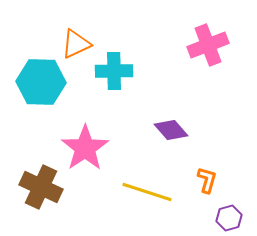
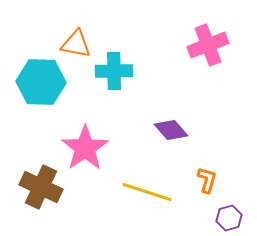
orange triangle: rotated 36 degrees clockwise
